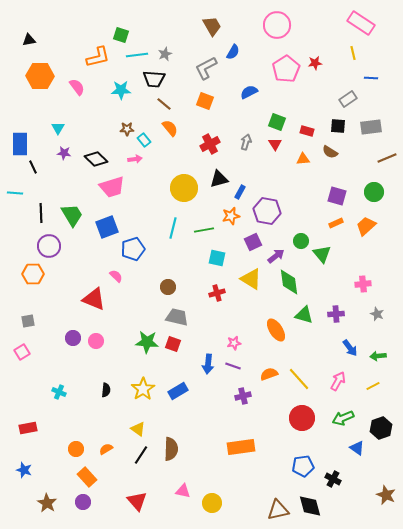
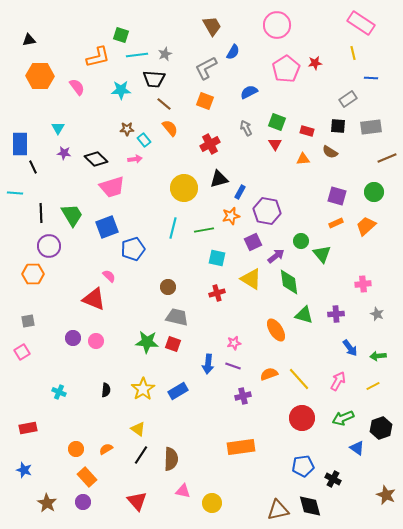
gray arrow at (246, 142): moved 14 px up; rotated 42 degrees counterclockwise
pink semicircle at (116, 276): moved 7 px left
brown semicircle at (171, 449): moved 10 px down
